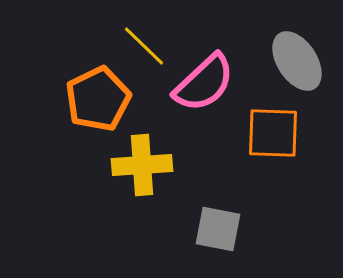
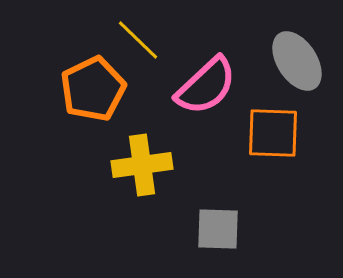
yellow line: moved 6 px left, 6 px up
pink semicircle: moved 2 px right, 3 px down
orange pentagon: moved 5 px left, 10 px up
yellow cross: rotated 4 degrees counterclockwise
gray square: rotated 9 degrees counterclockwise
